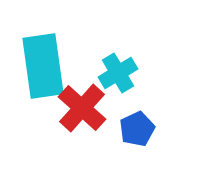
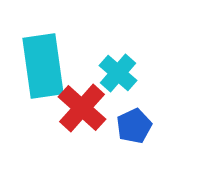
cyan cross: rotated 18 degrees counterclockwise
blue pentagon: moved 3 px left, 3 px up
